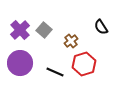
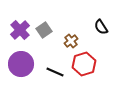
gray square: rotated 14 degrees clockwise
purple circle: moved 1 px right, 1 px down
